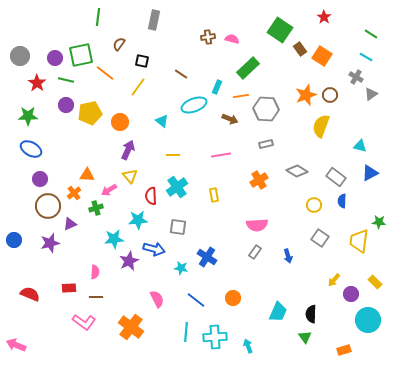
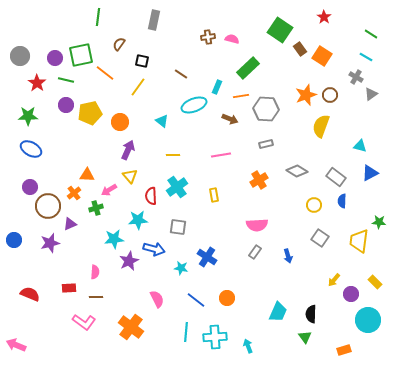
purple circle at (40, 179): moved 10 px left, 8 px down
orange circle at (233, 298): moved 6 px left
